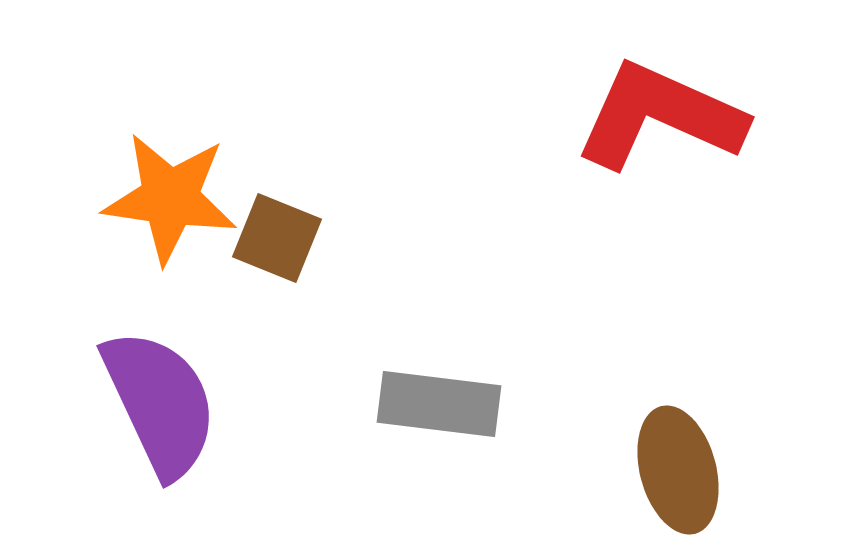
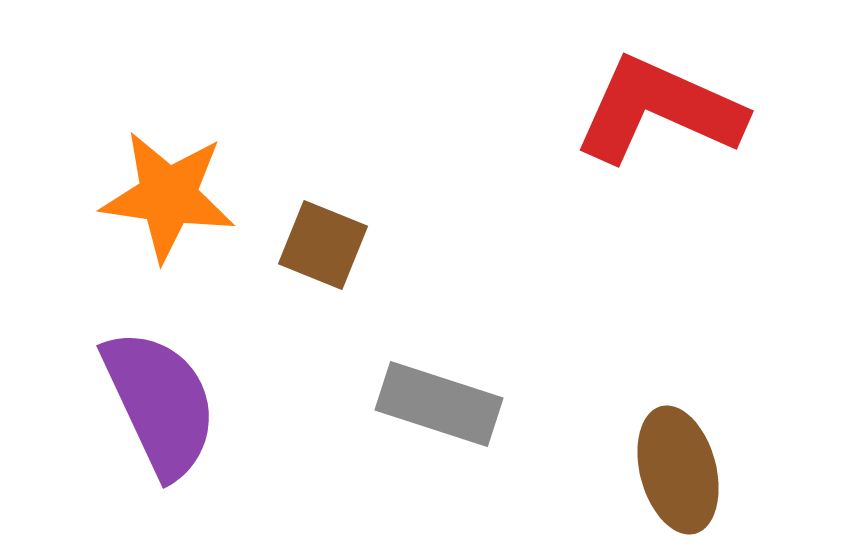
red L-shape: moved 1 px left, 6 px up
orange star: moved 2 px left, 2 px up
brown square: moved 46 px right, 7 px down
gray rectangle: rotated 11 degrees clockwise
